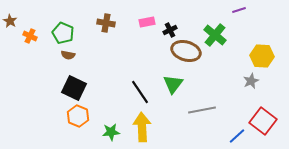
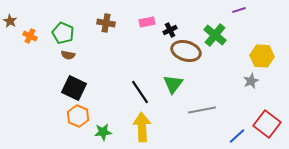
red square: moved 4 px right, 3 px down
green star: moved 8 px left
